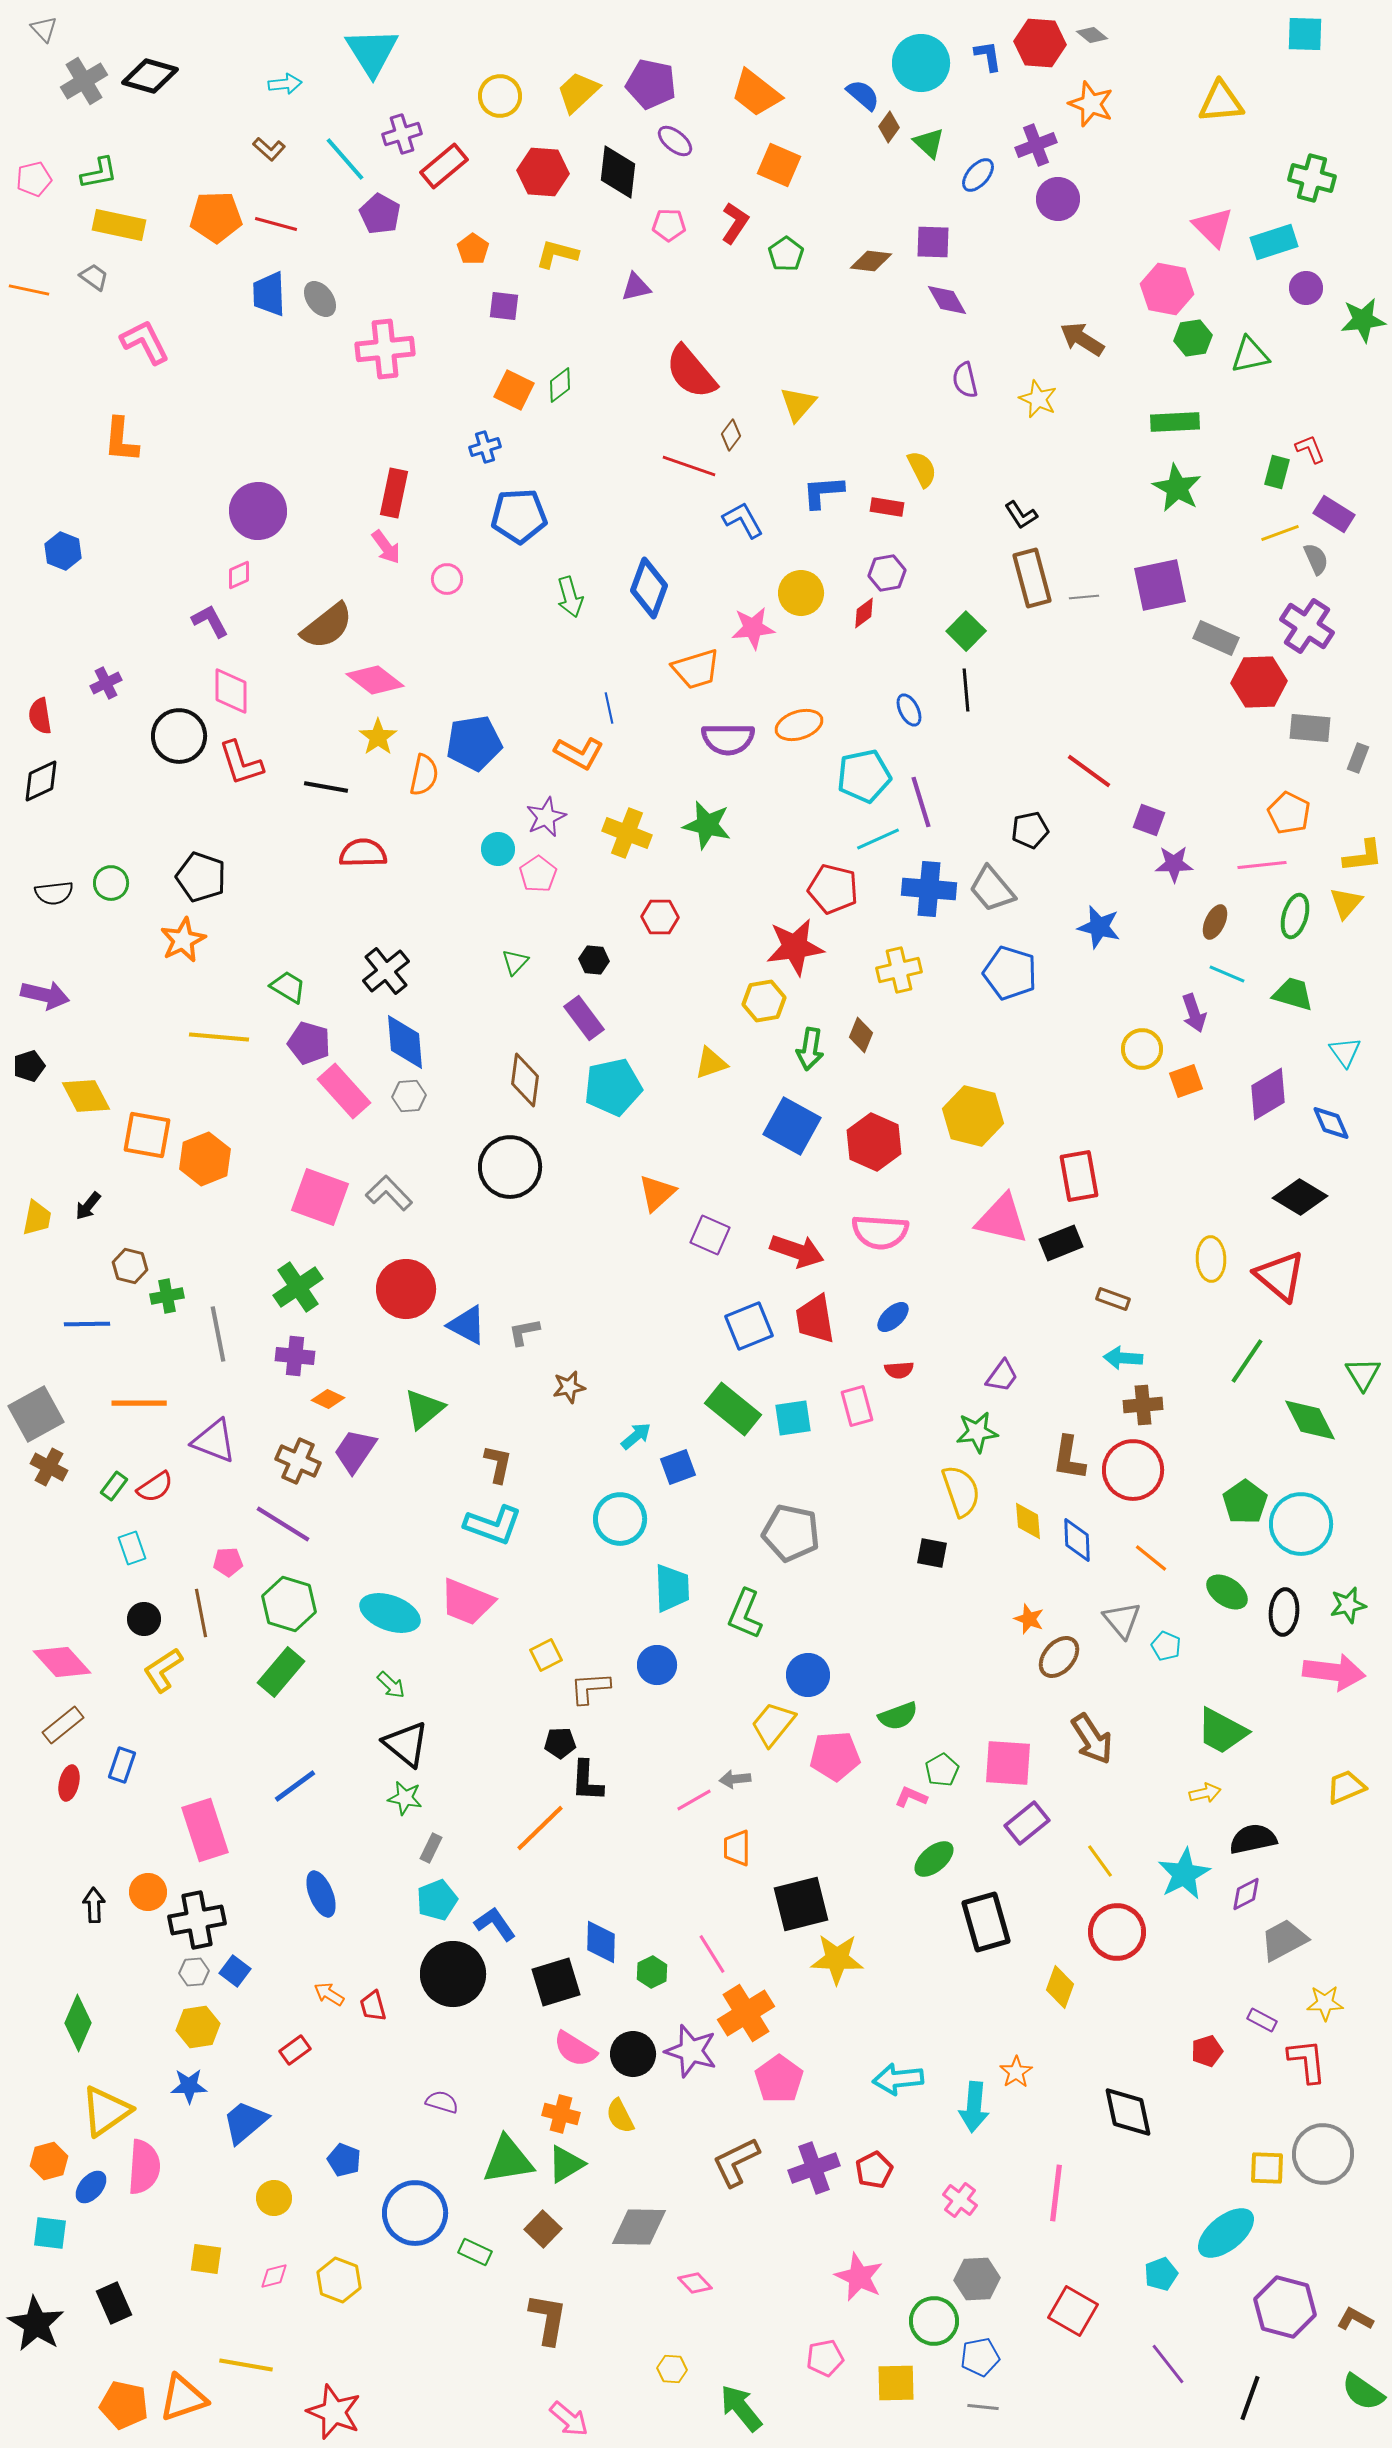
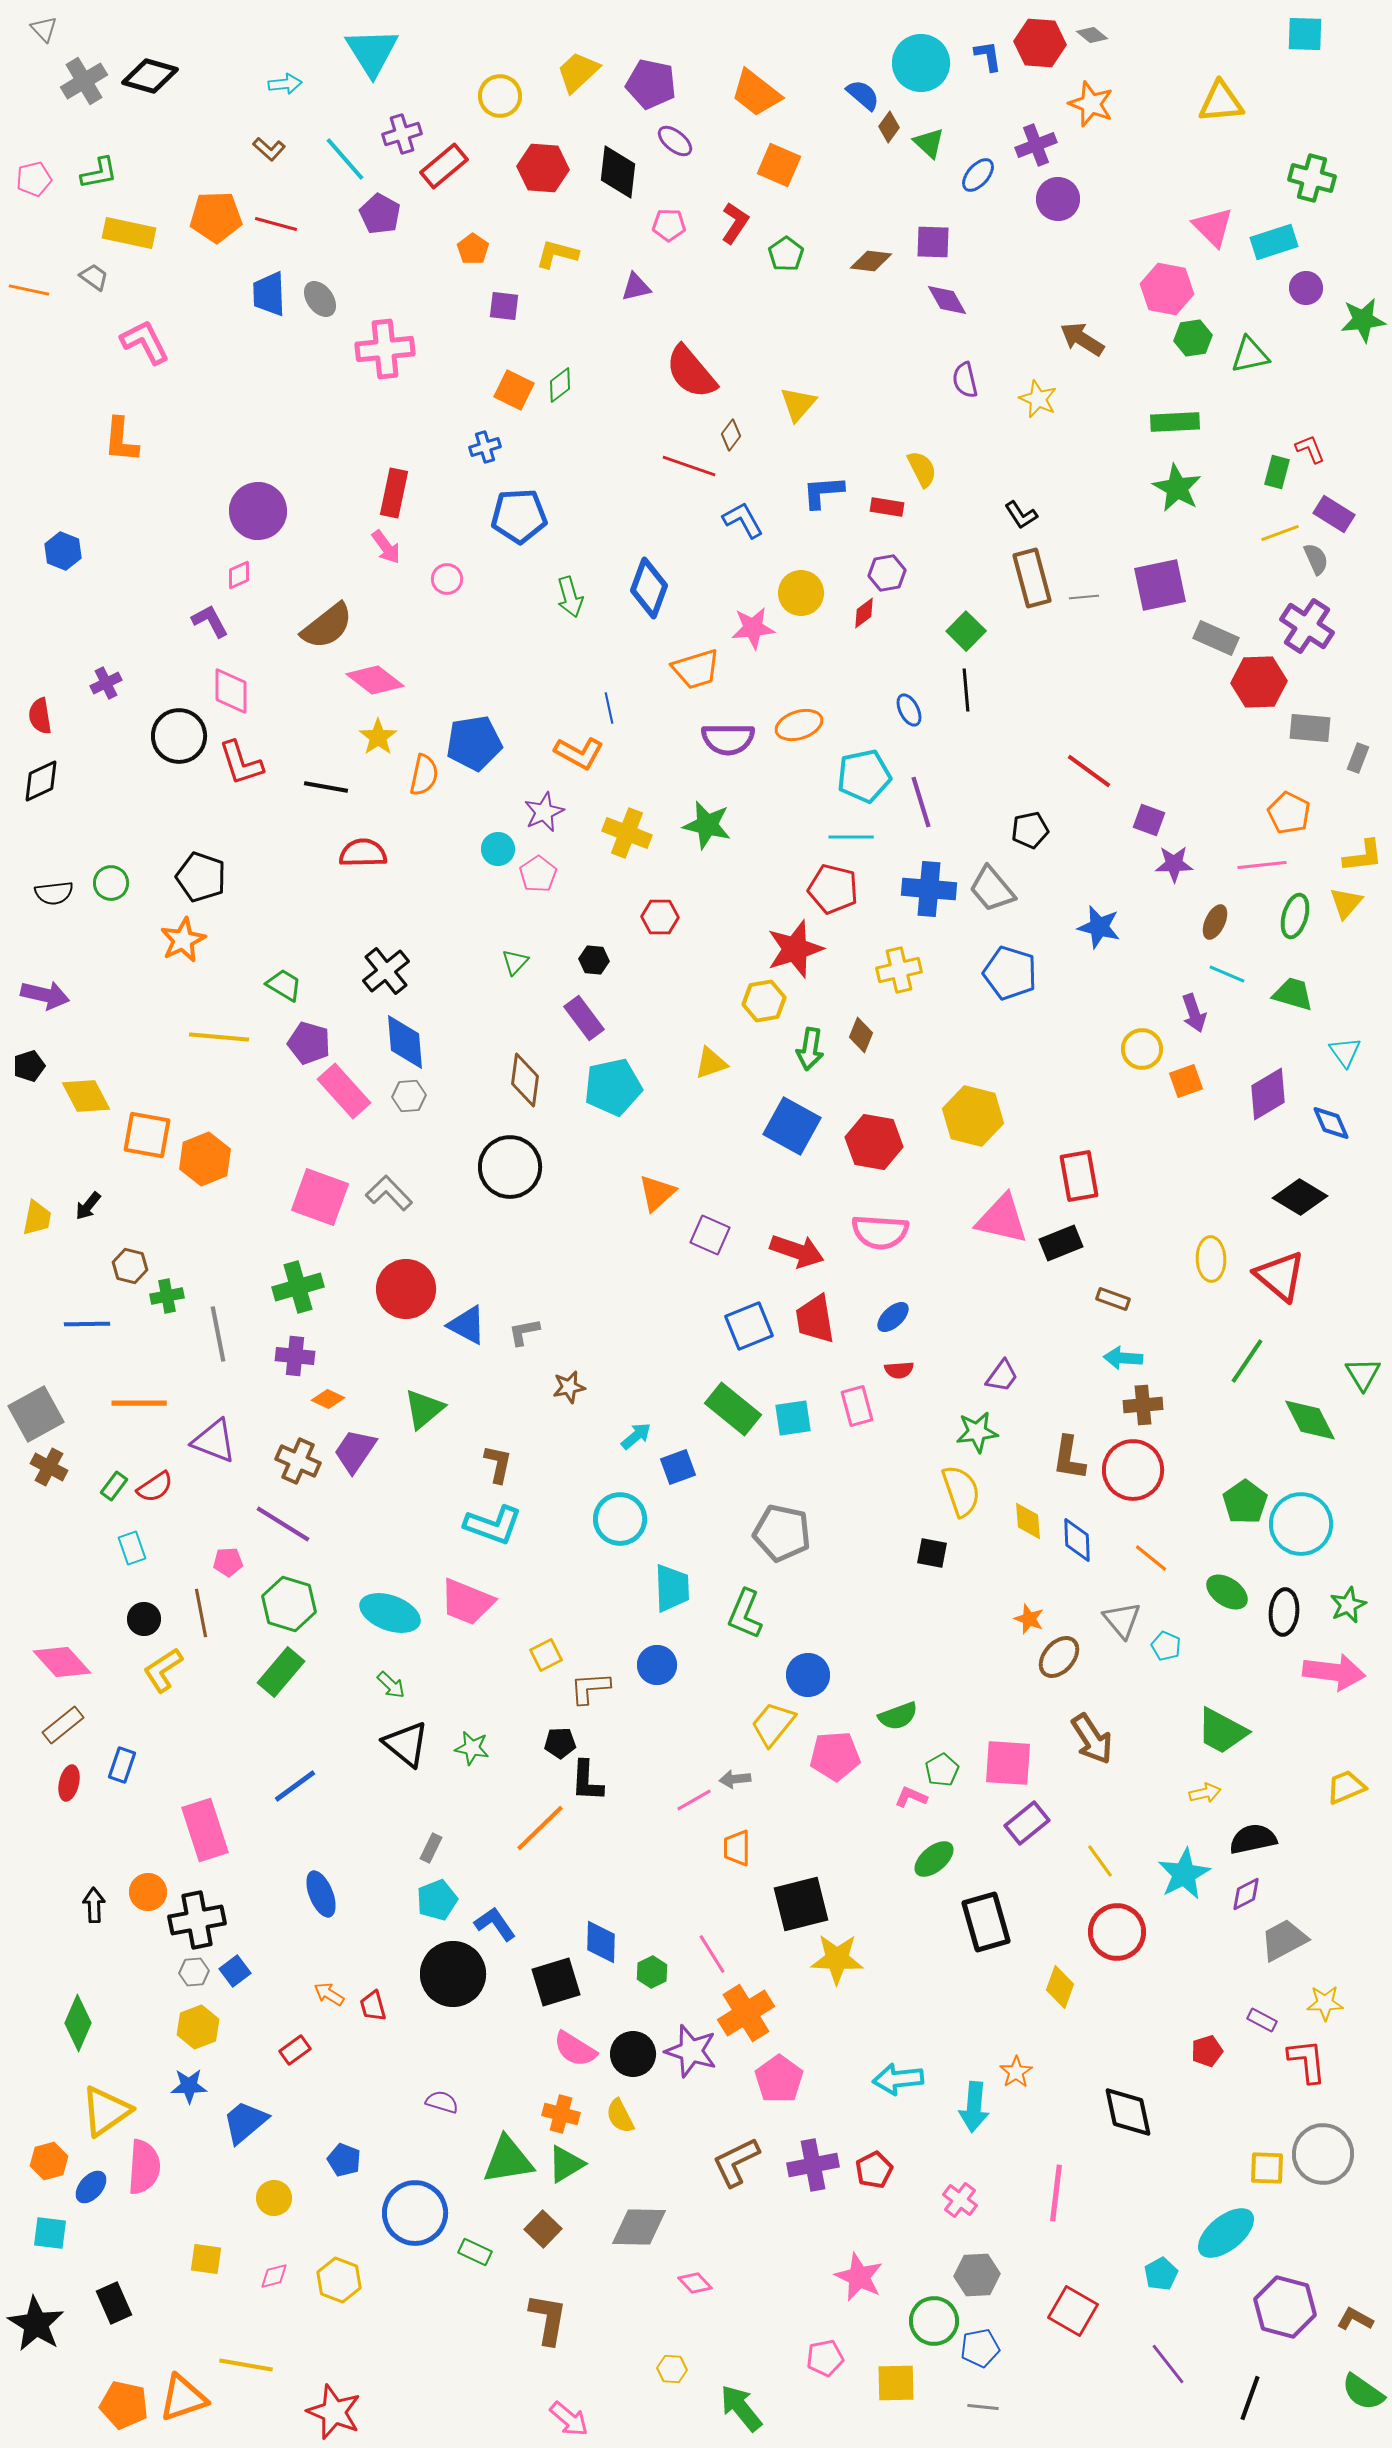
yellow trapezoid at (578, 92): moved 20 px up
red hexagon at (543, 172): moved 4 px up
yellow rectangle at (119, 225): moved 10 px right, 8 px down
purple star at (546, 817): moved 2 px left, 5 px up
cyan line at (878, 839): moved 27 px left, 2 px up; rotated 24 degrees clockwise
red star at (795, 947): moved 2 px down; rotated 10 degrees counterclockwise
green trapezoid at (288, 987): moved 4 px left, 2 px up
red hexagon at (874, 1142): rotated 14 degrees counterclockwise
green cross at (298, 1287): rotated 18 degrees clockwise
gray pentagon at (791, 1533): moved 9 px left
green star at (1348, 1605): rotated 12 degrees counterclockwise
green star at (405, 1798): moved 67 px right, 50 px up
blue square at (235, 1971): rotated 16 degrees clockwise
yellow hexagon at (198, 2027): rotated 12 degrees counterclockwise
purple cross at (814, 2168): moved 1 px left, 3 px up; rotated 9 degrees clockwise
cyan pentagon at (1161, 2274): rotated 8 degrees counterclockwise
gray hexagon at (977, 2279): moved 4 px up
blue pentagon at (980, 2357): moved 9 px up
